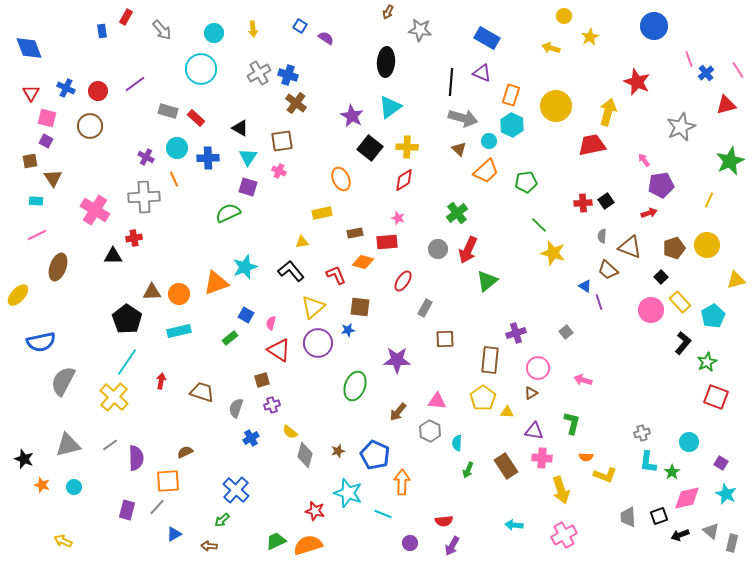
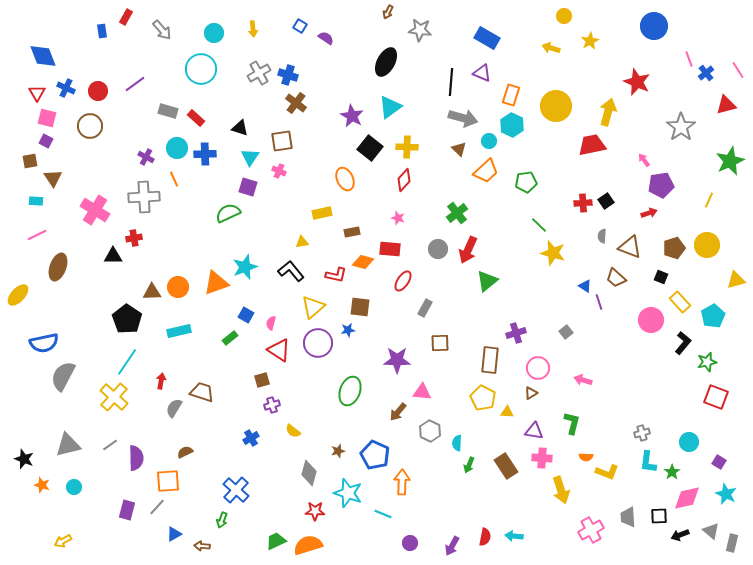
yellow star at (590, 37): moved 4 px down
blue diamond at (29, 48): moved 14 px right, 8 px down
black ellipse at (386, 62): rotated 24 degrees clockwise
red triangle at (31, 93): moved 6 px right
gray star at (681, 127): rotated 12 degrees counterclockwise
black triangle at (240, 128): rotated 12 degrees counterclockwise
cyan triangle at (248, 157): moved 2 px right
blue cross at (208, 158): moved 3 px left, 4 px up
orange ellipse at (341, 179): moved 4 px right
red diamond at (404, 180): rotated 15 degrees counterclockwise
brown rectangle at (355, 233): moved 3 px left, 1 px up
red rectangle at (387, 242): moved 3 px right, 7 px down; rotated 10 degrees clockwise
brown trapezoid at (608, 270): moved 8 px right, 8 px down
red L-shape at (336, 275): rotated 125 degrees clockwise
black square at (661, 277): rotated 24 degrees counterclockwise
orange circle at (179, 294): moved 1 px left, 7 px up
pink circle at (651, 310): moved 10 px down
brown square at (445, 339): moved 5 px left, 4 px down
blue semicircle at (41, 342): moved 3 px right, 1 px down
green star at (707, 362): rotated 12 degrees clockwise
gray semicircle at (63, 381): moved 5 px up
green ellipse at (355, 386): moved 5 px left, 5 px down
yellow pentagon at (483, 398): rotated 10 degrees counterclockwise
pink triangle at (437, 401): moved 15 px left, 9 px up
gray semicircle at (236, 408): moved 62 px left; rotated 12 degrees clockwise
yellow semicircle at (290, 432): moved 3 px right, 1 px up
gray diamond at (305, 455): moved 4 px right, 18 px down
purple square at (721, 463): moved 2 px left, 1 px up
green arrow at (468, 470): moved 1 px right, 5 px up
yellow L-shape at (605, 475): moved 2 px right, 3 px up
red star at (315, 511): rotated 12 degrees counterclockwise
black square at (659, 516): rotated 18 degrees clockwise
green arrow at (222, 520): rotated 28 degrees counterclockwise
red semicircle at (444, 521): moved 41 px right, 16 px down; rotated 72 degrees counterclockwise
cyan arrow at (514, 525): moved 11 px down
pink cross at (564, 535): moved 27 px right, 5 px up
yellow arrow at (63, 541): rotated 54 degrees counterclockwise
brown arrow at (209, 546): moved 7 px left
